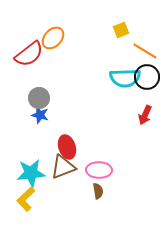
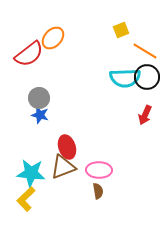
cyan star: rotated 12 degrees clockwise
